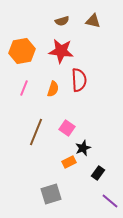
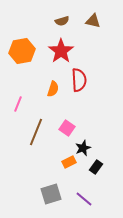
red star: rotated 30 degrees clockwise
pink line: moved 6 px left, 16 px down
black rectangle: moved 2 px left, 6 px up
purple line: moved 26 px left, 2 px up
